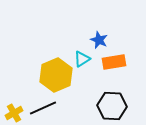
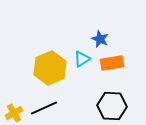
blue star: moved 1 px right, 1 px up
orange rectangle: moved 2 px left, 1 px down
yellow hexagon: moved 6 px left, 7 px up
black line: moved 1 px right
